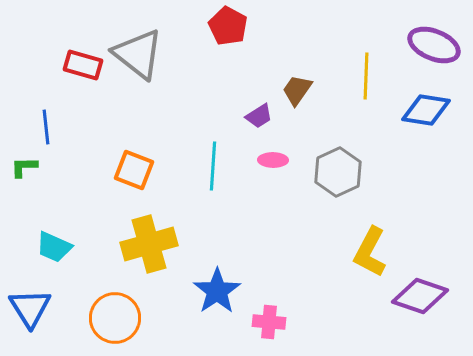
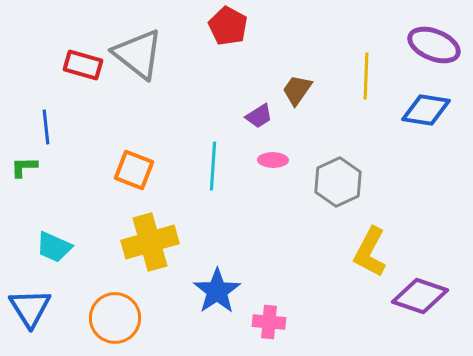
gray hexagon: moved 10 px down
yellow cross: moved 1 px right, 2 px up
